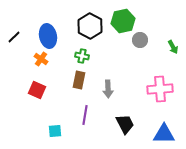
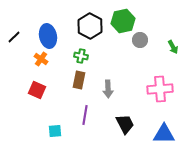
green cross: moved 1 px left
